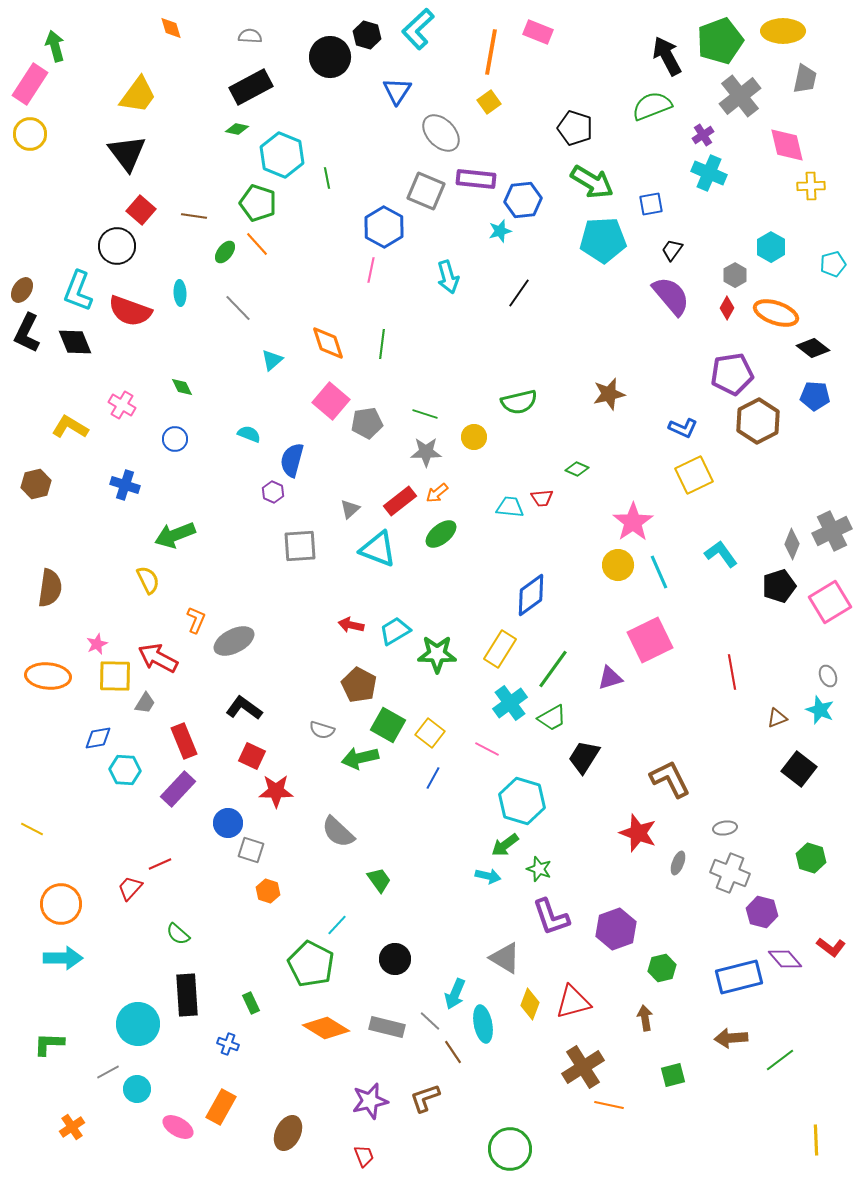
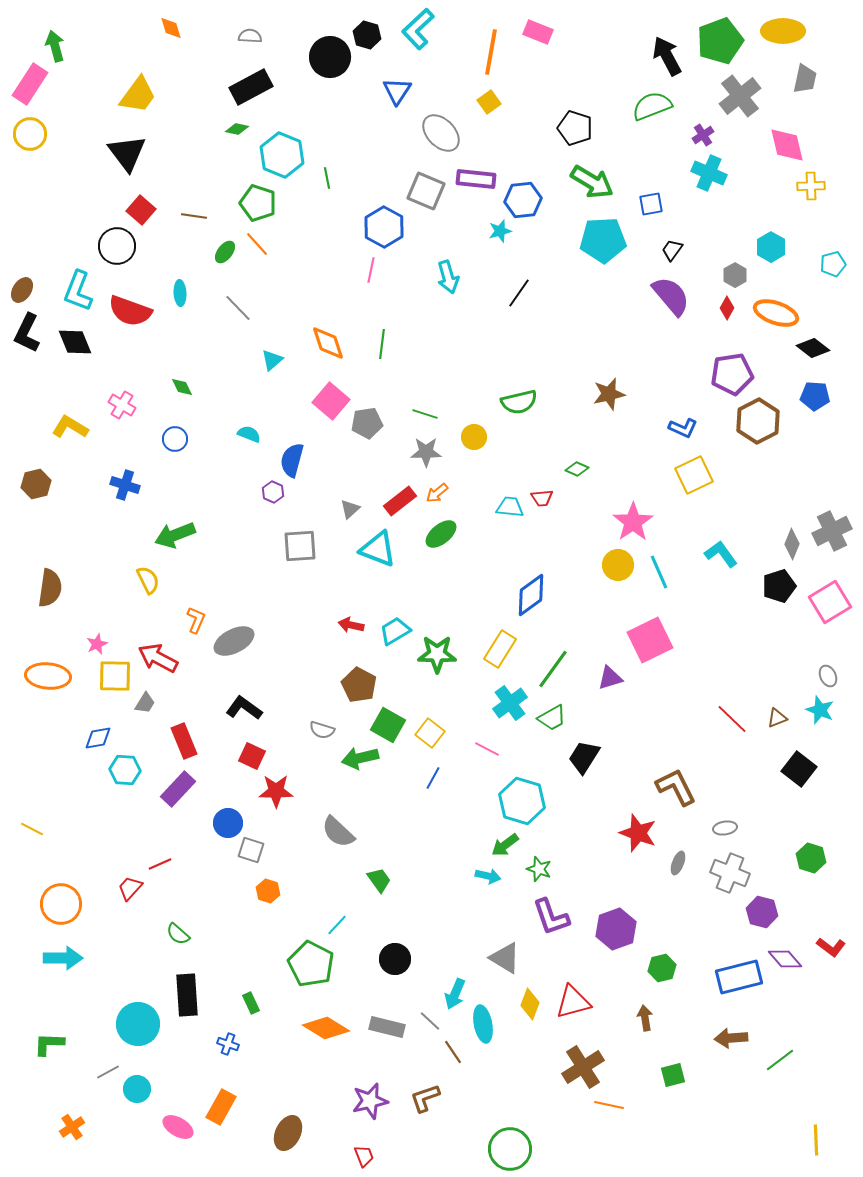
red line at (732, 672): moved 47 px down; rotated 36 degrees counterclockwise
brown L-shape at (670, 779): moved 6 px right, 8 px down
